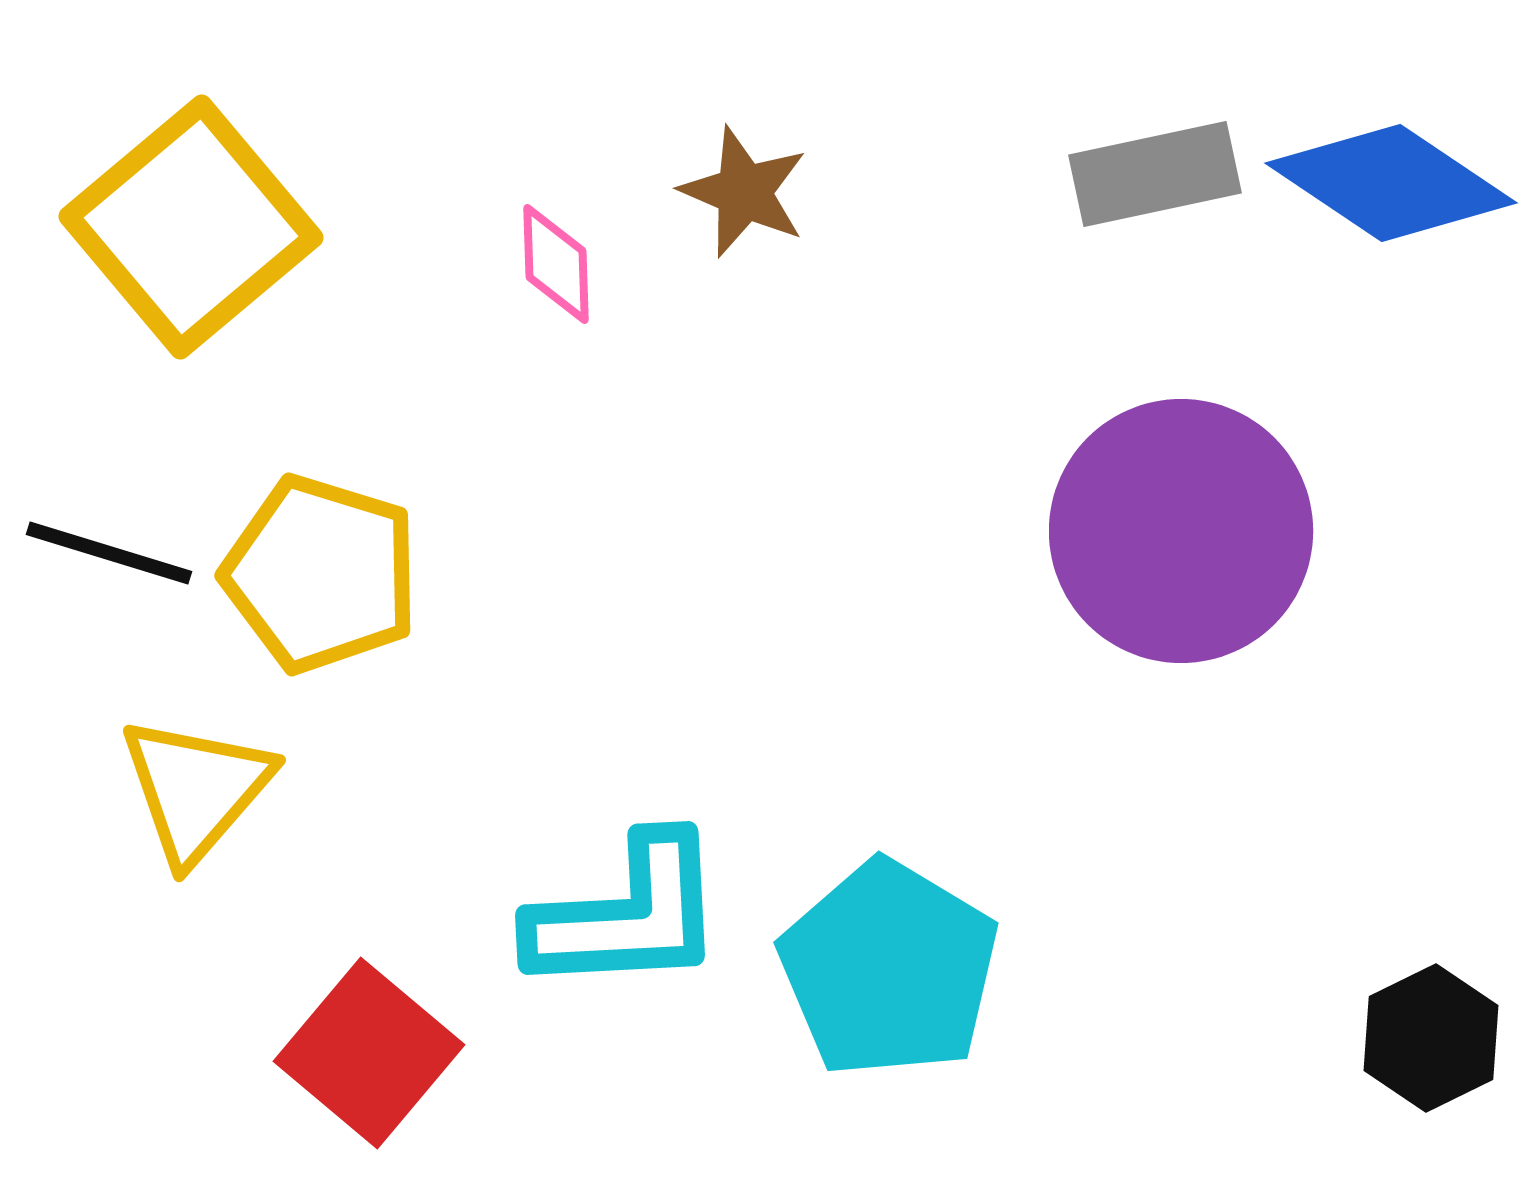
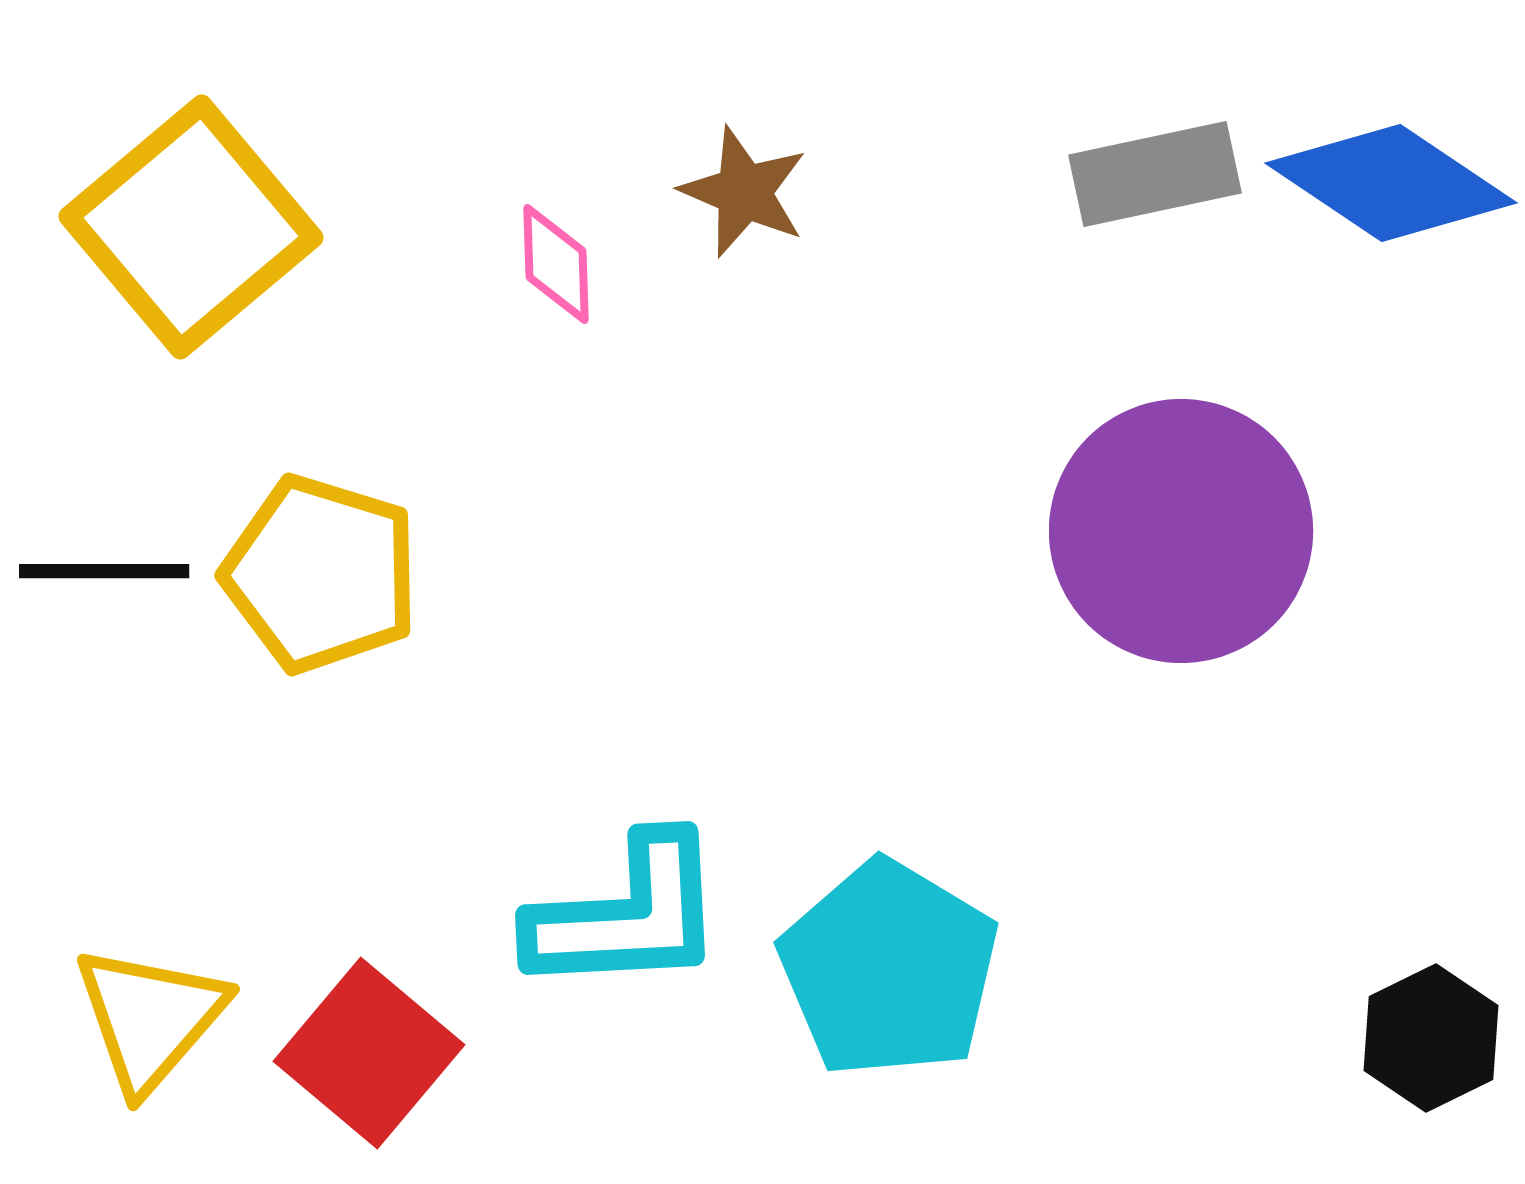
black line: moved 5 px left, 18 px down; rotated 17 degrees counterclockwise
yellow triangle: moved 46 px left, 229 px down
